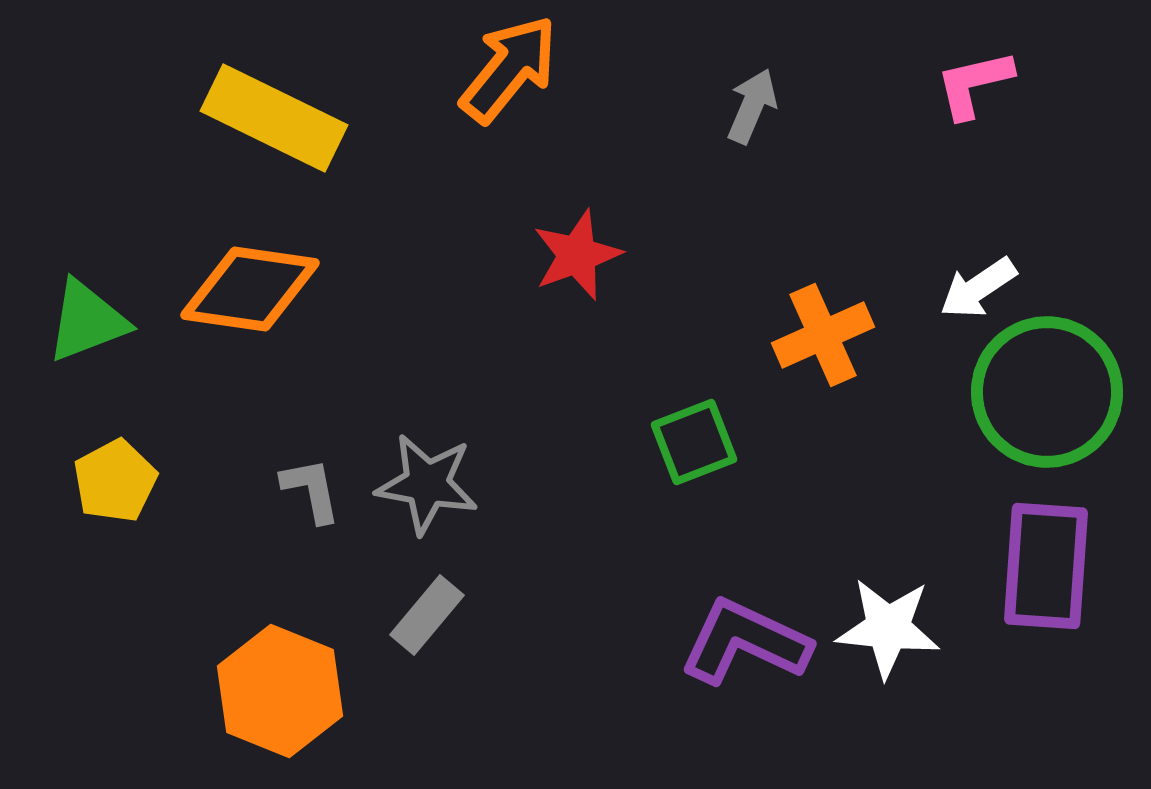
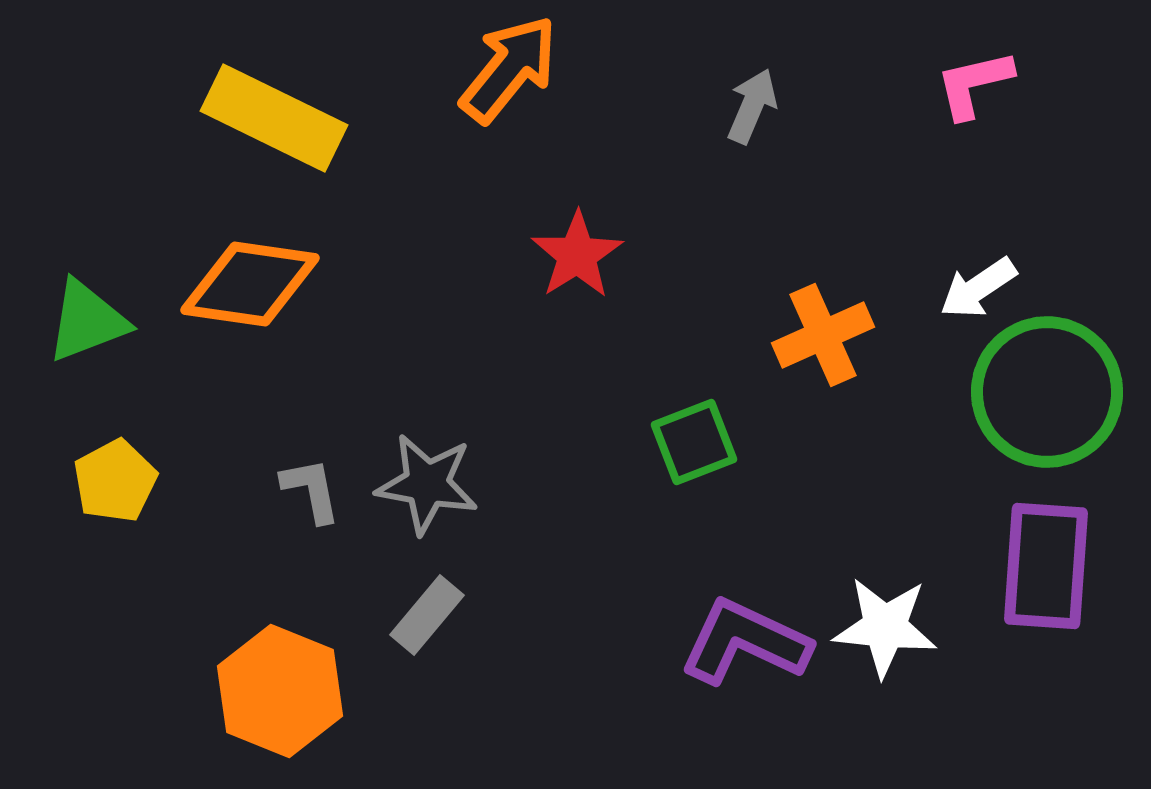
red star: rotated 12 degrees counterclockwise
orange diamond: moved 5 px up
white star: moved 3 px left, 1 px up
